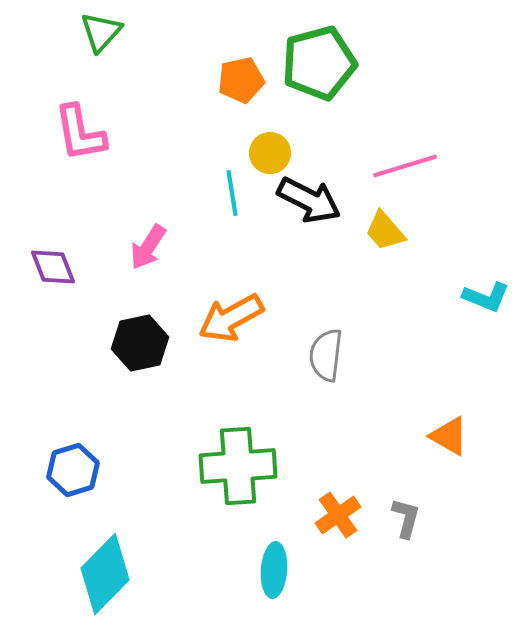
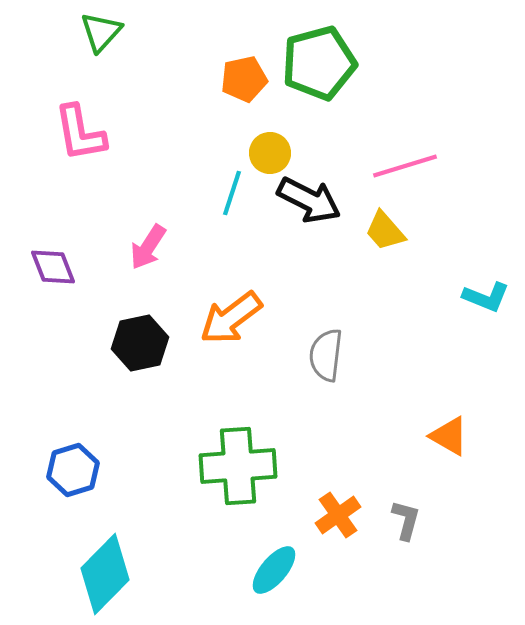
orange pentagon: moved 3 px right, 1 px up
cyan line: rotated 27 degrees clockwise
orange arrow: rotated 8 degrees counterclockwise
gray L-shape: moved 2 px down
cyan ellipse: rotated 36 degrees clockwise
